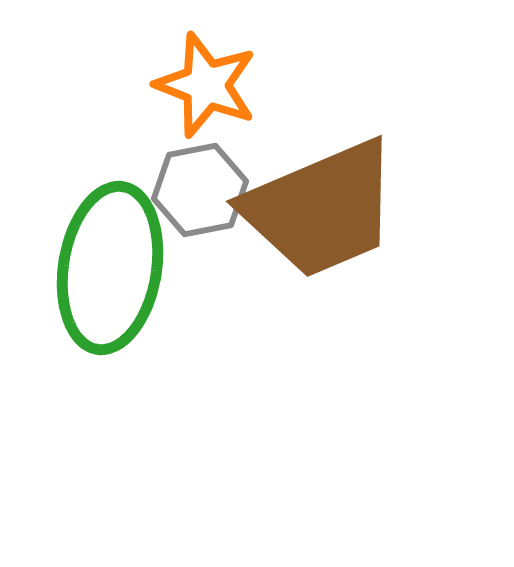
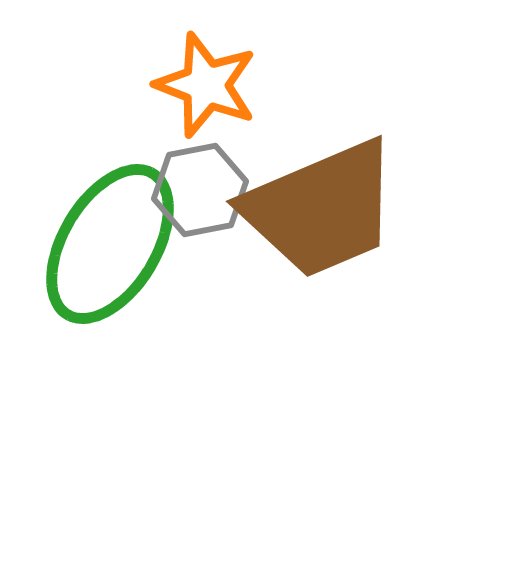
green ellipse: moved 24 px up; rotated 22 degrees clockwise
